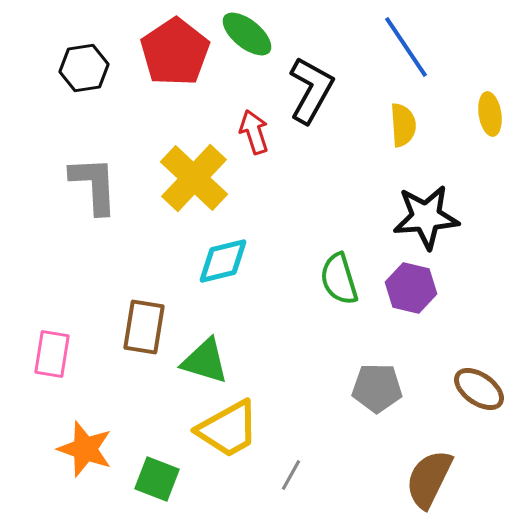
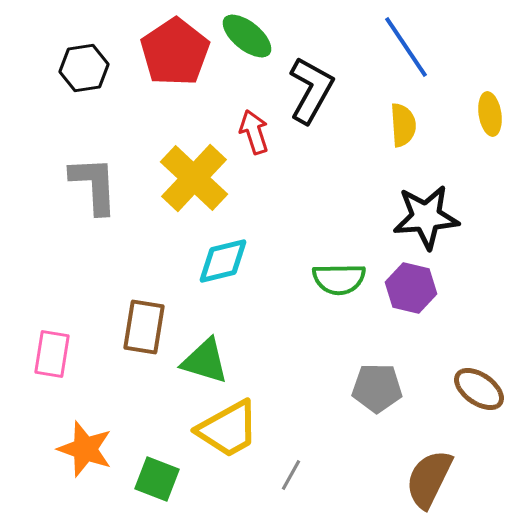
green ellipse: moved 2 px down
green semicircle: rotated 74 degrees counterclockwise
